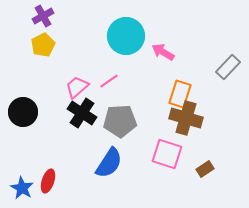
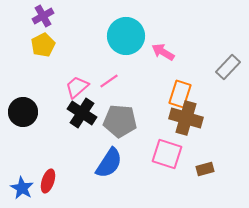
gray pentagon: rotated 8 degrees clockwise
brown rectangle: rotated 18 degrees clockwise
